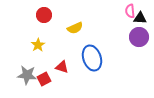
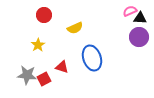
pink semicircle: rotated 72 degrees clockwise
